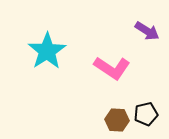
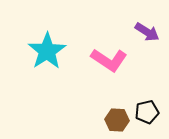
purple arrow: moved 1 px down
pink L-shape: moved 3 px left, 8 px up
black pentagon: moved 1 px right, 2 px up
